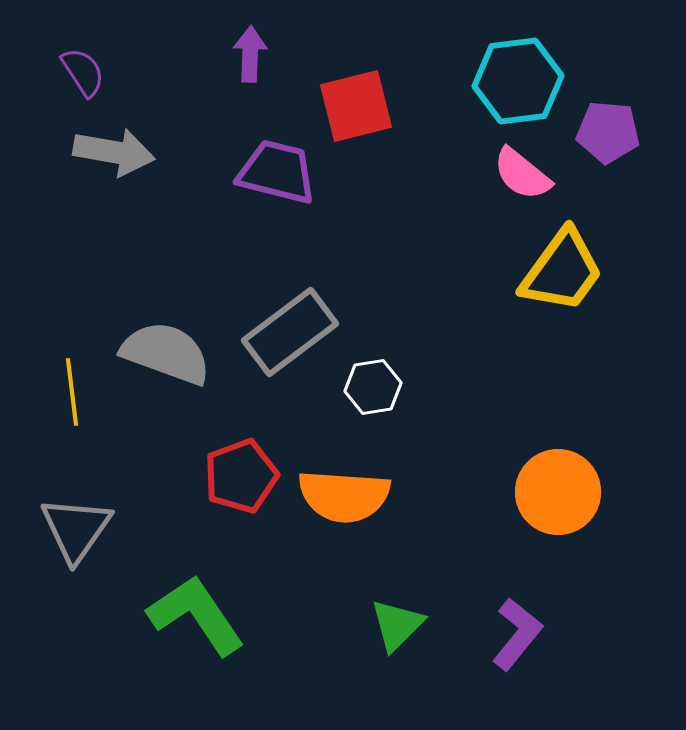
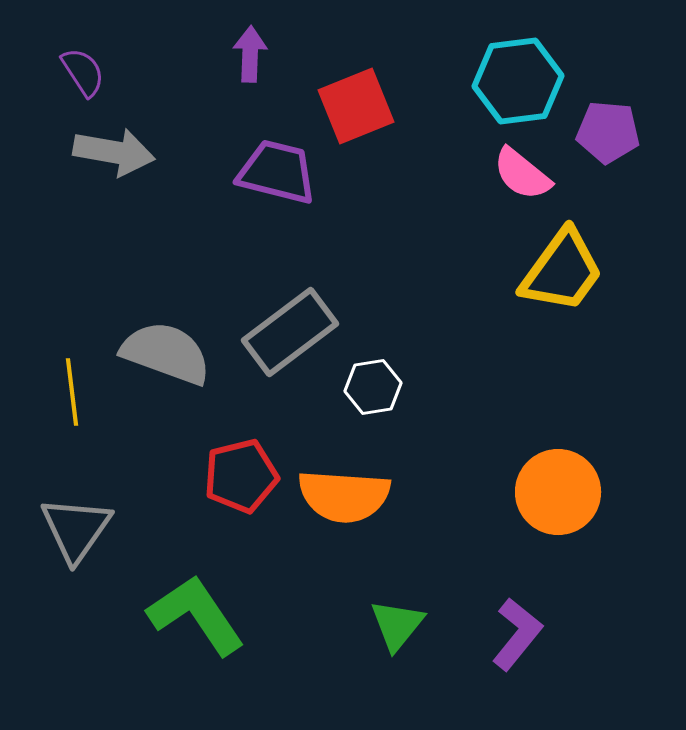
red square: rotated 8 degrees counterclockwise
red pentagon: rotated 6 degrees clockwise
green triangle: rotated 6 degrees counterclockwise
